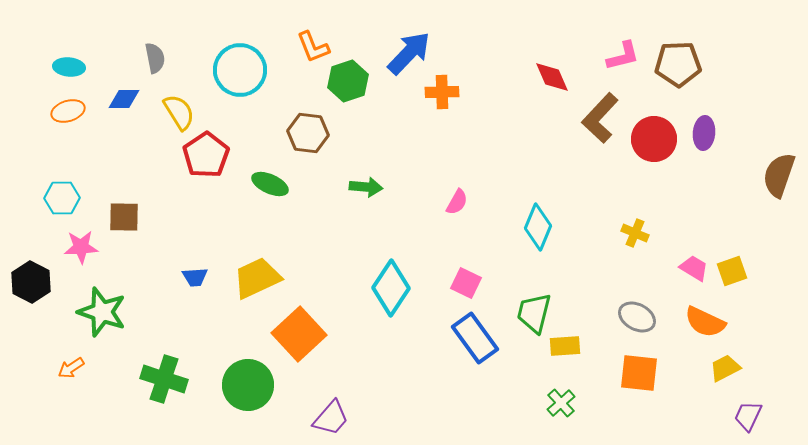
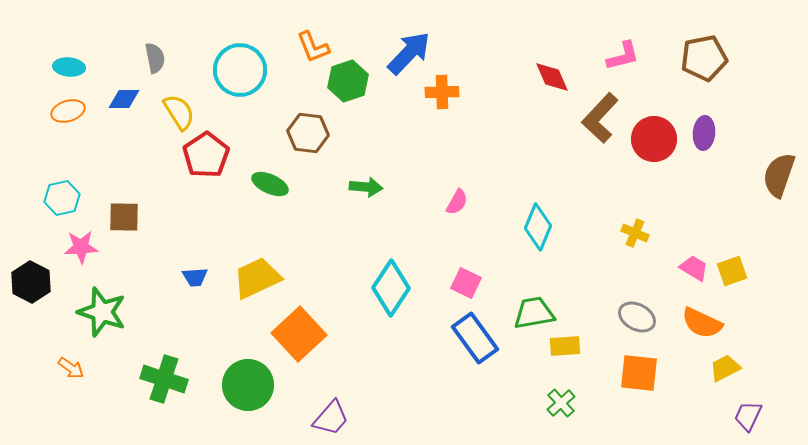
brown pentagon at (678, 64): moved 26 px right, 6 px up; rotated 9 degrees counterclockwise
cyan hexagon at (62, 198): rotated 12 degrees counterclockwise
green trapezoid at (534, 313): rotated 66 degrees clockwise
orange semicircle at (705, 322): moved 3 px left, 1 px down
orange arrow at (71, 368): rotated 112 degrees counterclockwise
